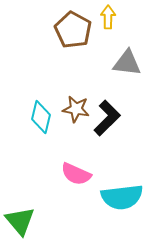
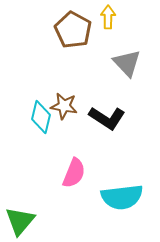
gray triangle: rotated 40 degrees clockwise
brown star: moved 12 px left, 3 px up
black L-shape: rotated 78 degrees clockwise
pink semicircle: moved 2 px left, 1 px up; rotated 92 degrees counterclockwise
green triangle: rotated 20 degrees clockwise
